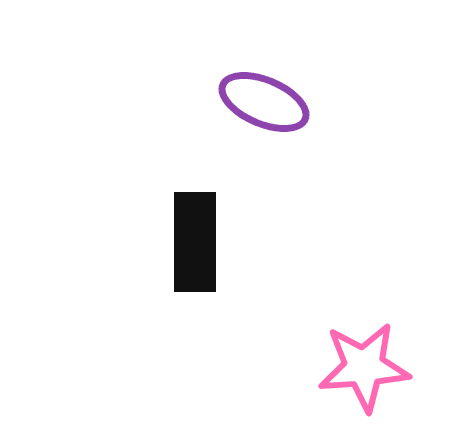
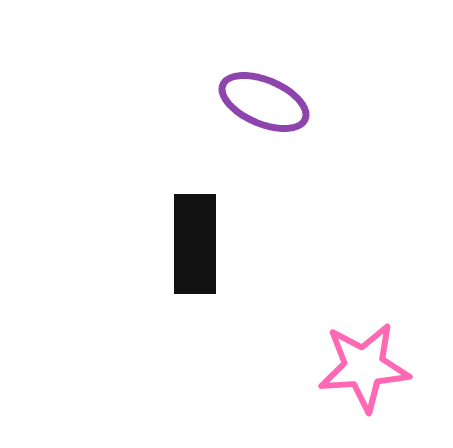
black rectangle: moved 2 px down
